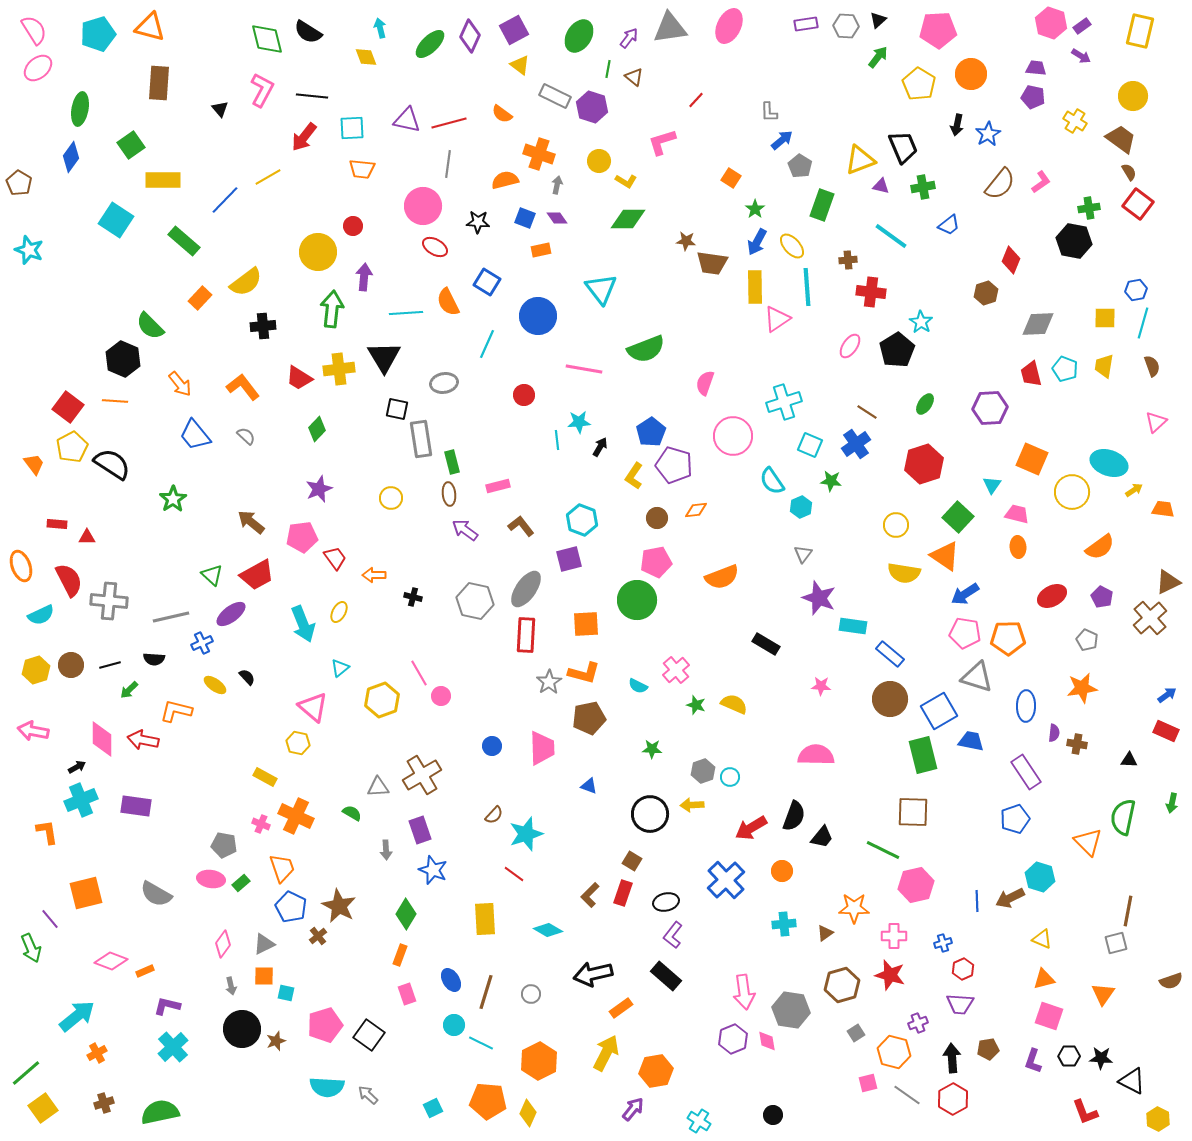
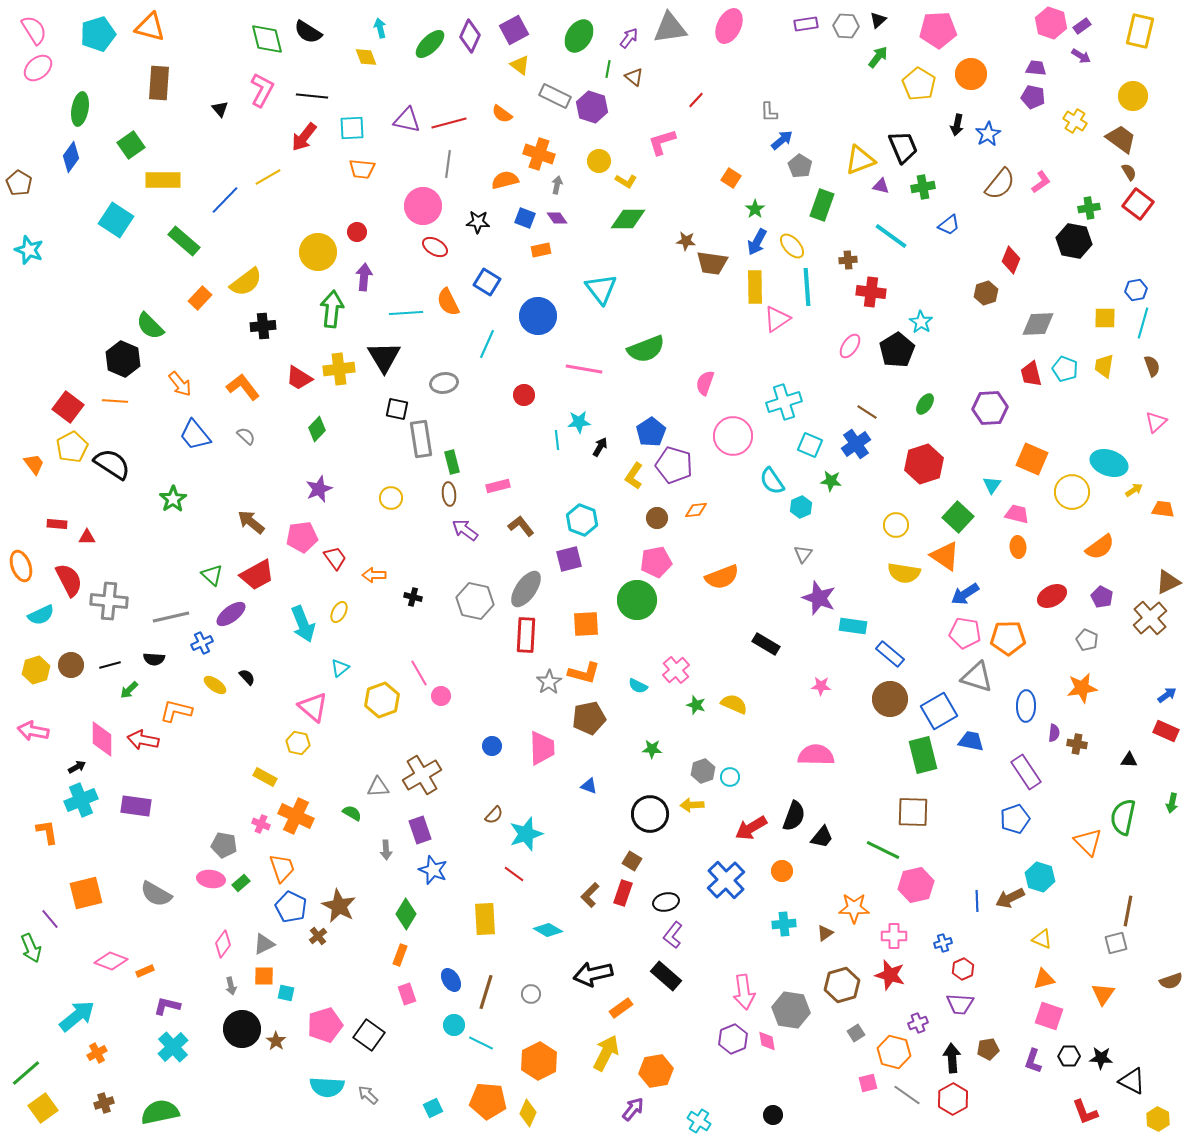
red circle at (353, 226): moved 4 px right, 6 px down
brown star at (276, 1041): rotated 18 degrees counterclockwise
